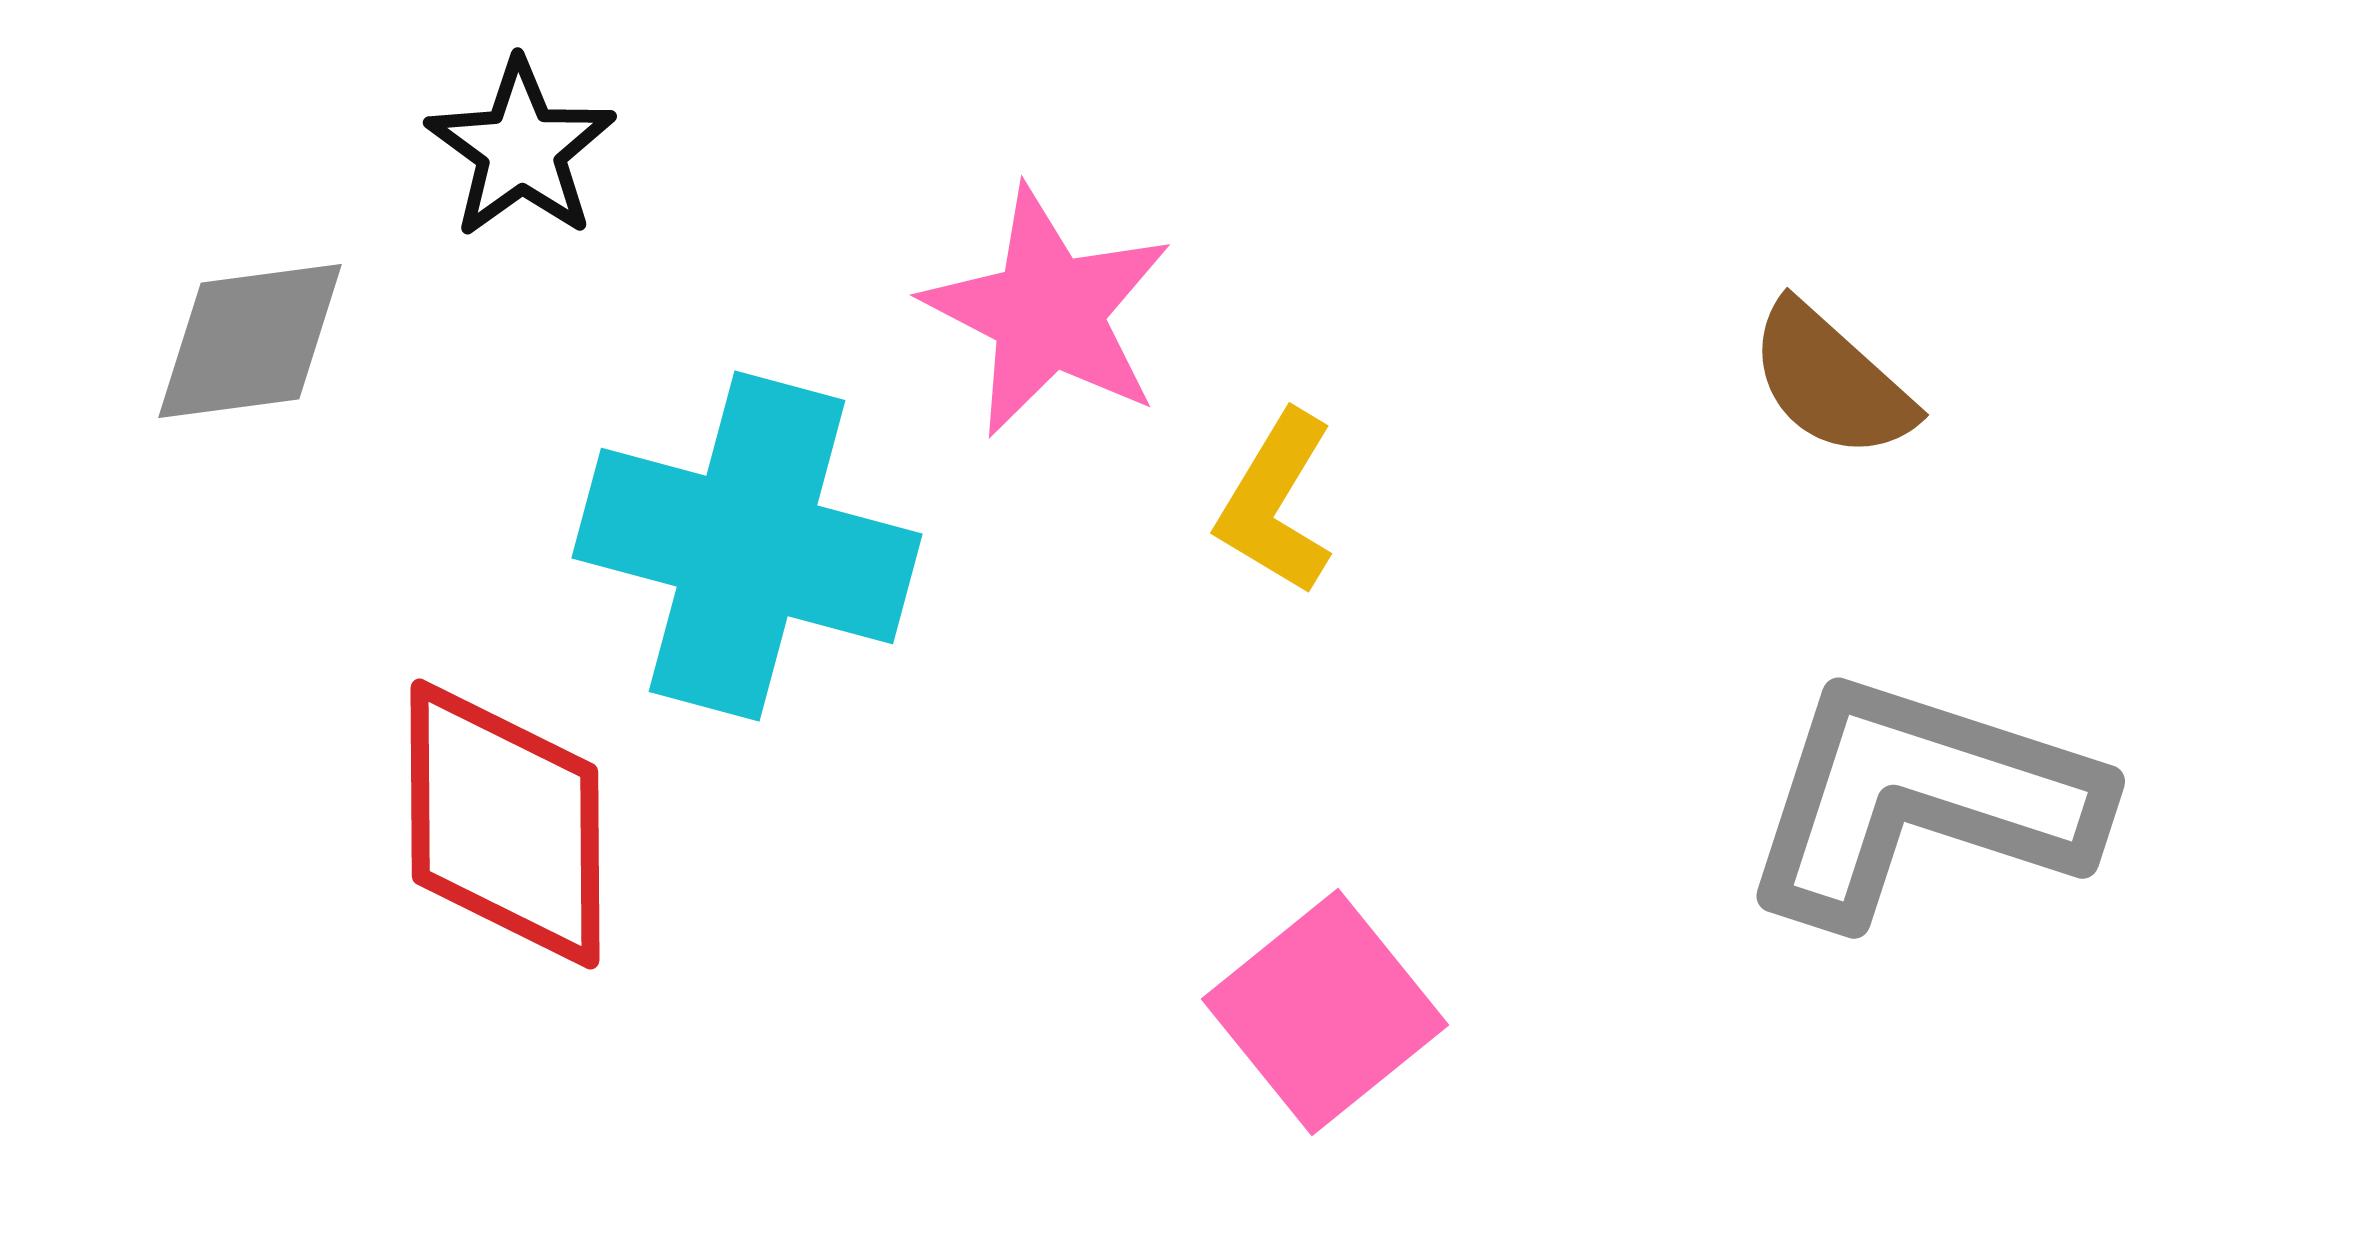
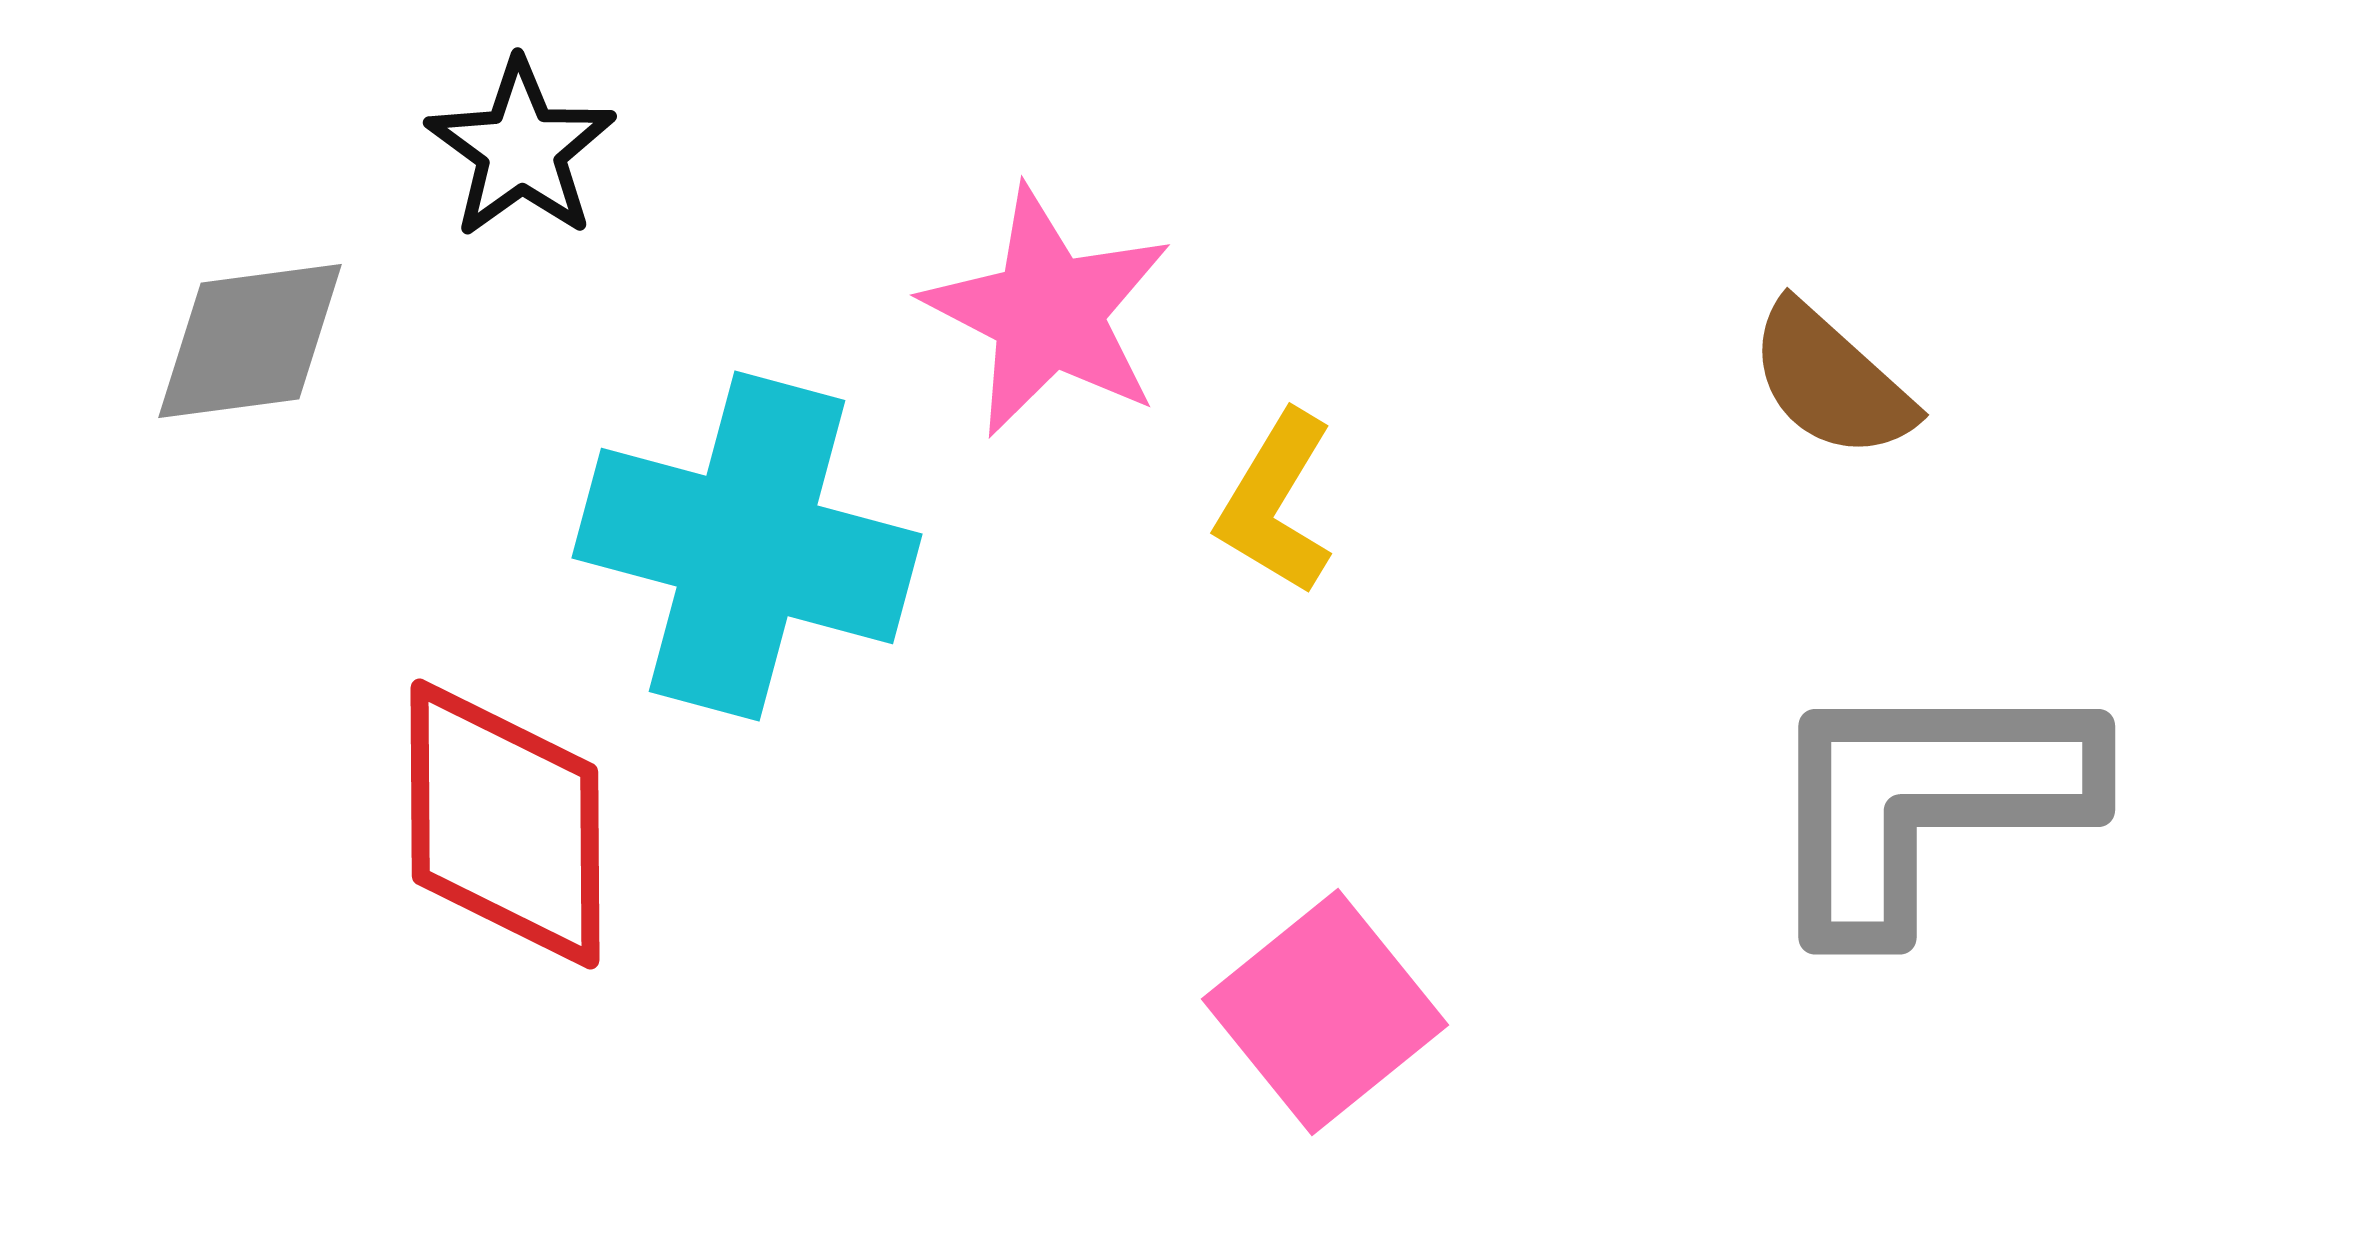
gray L-shape: moved 5 px right, 1 px down; rotated 18 degrees counterclockwise
